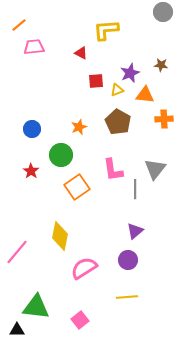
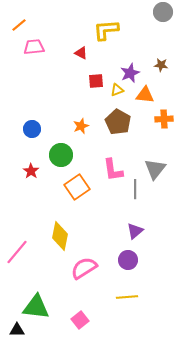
orange star: moved 2 px right, 1 px up
